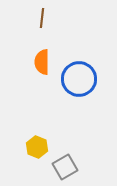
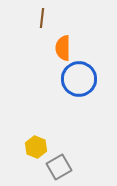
orange semicircle: moved 21 px right, 14 px up
yellow hexagon: moved 1 px left
gray square: moved 6 px left
